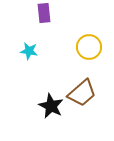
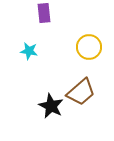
brown trapezoid: moved 1 px left, 1 px up
